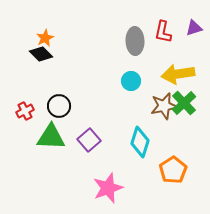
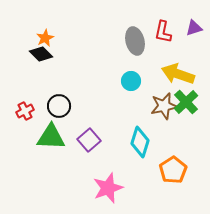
gray ellipse: rotated 12 degrees counterclockwise
yellow arrow: rotated 28 degrees clockwise
green cross: moved 2 px right, 1 px up
